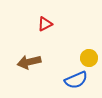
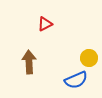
brown arrow: rotated 100 degrees clockwise
